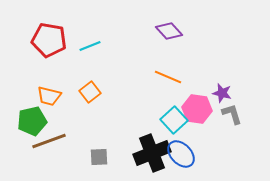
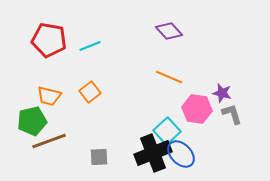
orange line: moved 1 px right
cyan square: moved 7 px left, 11 px down
black cross: moved 1 px right
